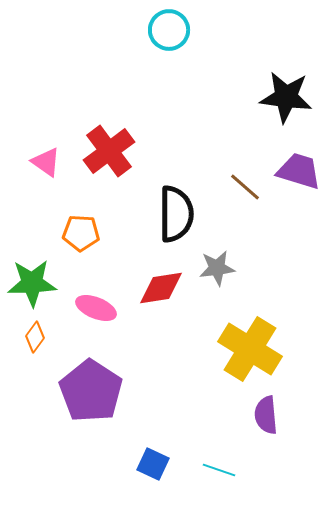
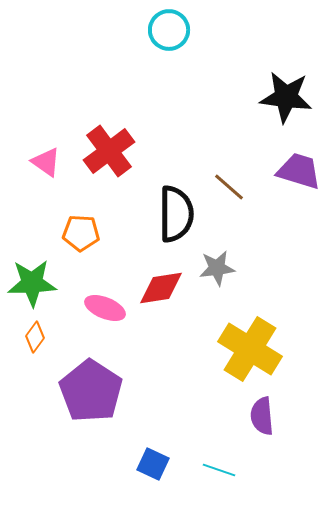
brown line: moved 16 px left
pink ellipse: moved 9 px right
purple semicircle: moved 4 px left, 1 px down
